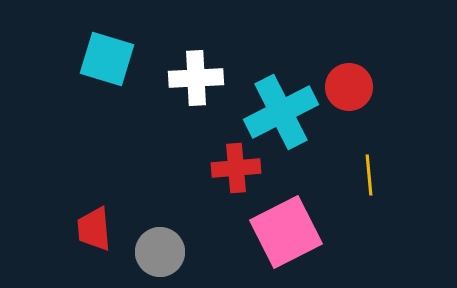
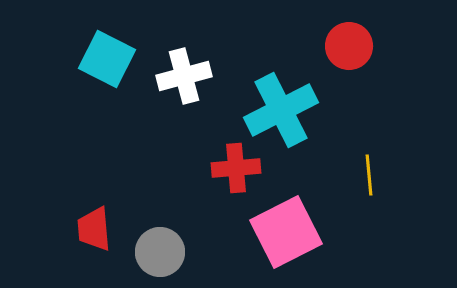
cyan square: rotated 10 degrees clockwise
white cross: moved 12 px left, 2 px up; rotated 12 degrees counterclockwise
red circle: moved 41 px up
cyan cross: moved 2 px up
